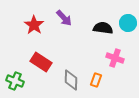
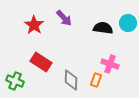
pink cross: moved 5 px left, 6 px down
